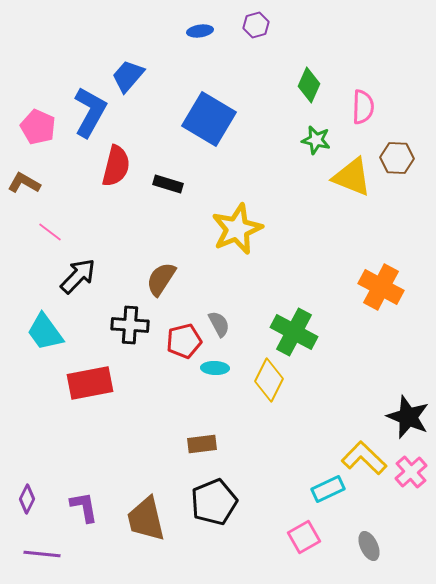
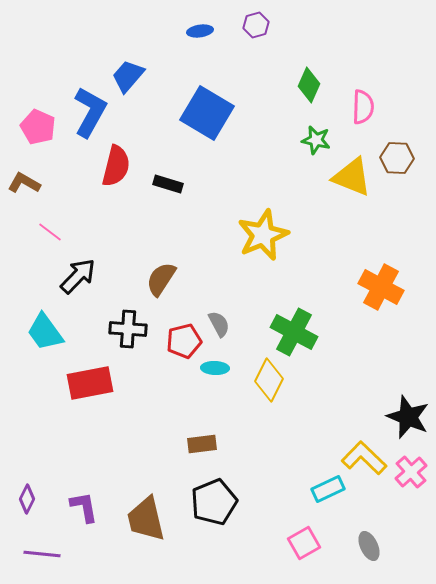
blue square: moved 2 px left, 6 px up
yellow star: moved 26 px right, 6 px down
black cross: moved 2 px left, 4 px down
pink square: moved 6 px down
